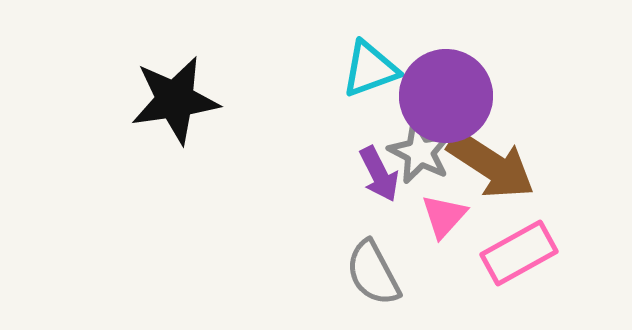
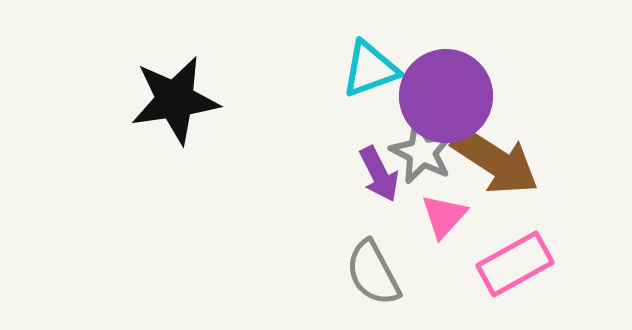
gray star: moved 2 px right
brown arrow: moved 4 px right, 4 px up
pink rectangle: moved 4 px left, 11 px down
